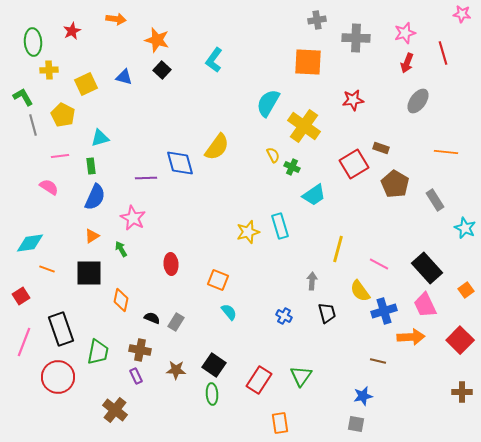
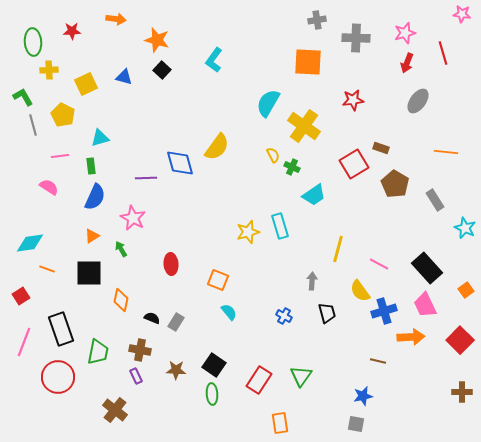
red star at (72, 31): rotated 24 degrees clockwise
